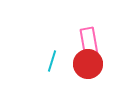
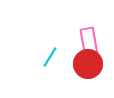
cyan line: moved 2 px left, 4 px up; rotated 15 degrees clockwise
